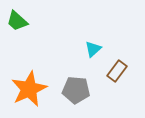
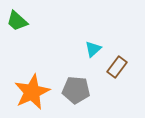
brown rectangle: moved 4 px up
orange star: moved 3 px right, 3 px down
